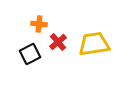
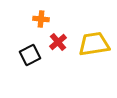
orange cross: moved 2 px right, 5 px up
black square: moved 1 px down
